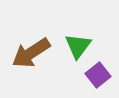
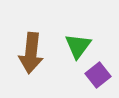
brown arrow: rotated 51 degrees counterclockwise
